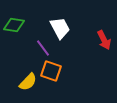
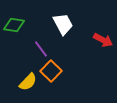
white trapezoid: moved 3 px right, 4 px up
red arrow: moved 1 px left; rotated 36 degrees counterclockwise
purple line: moved 2 px left, 1 px down
orange square: rotated 25 degrees clockwise
